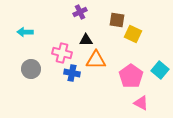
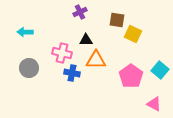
gray circle: moved 2 px left, 1 px up
pink triangle: moved 13 px right, 1 px down
